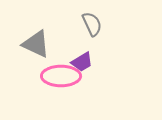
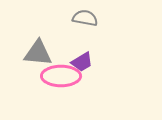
gray semicircle: moved 7 px left, 6 px up; rotated 55 degrees counterclockwise
gray triangle: moved 2 px right, 9 px down; rotated 20 degrees counterclockwise
